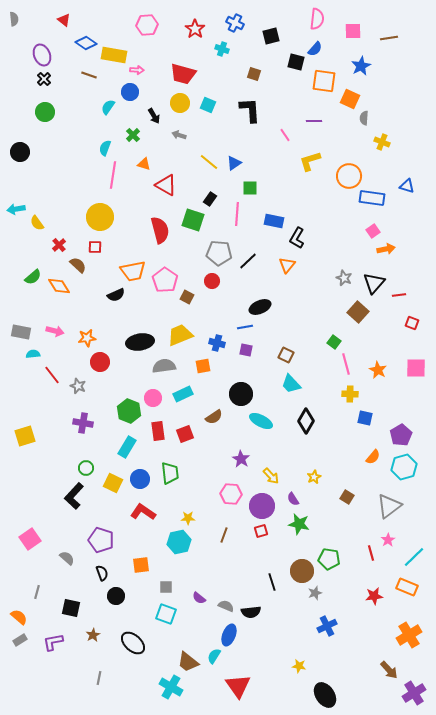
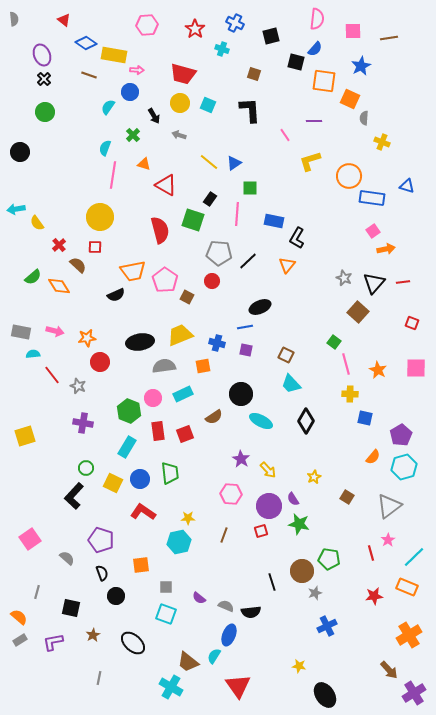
red line at (399, 295): moved 4 px right, 13 px up
yellow arrow at (271, 476): moved 3 px left, 6 px up
purple circle at (262, 506): moved 7 px right
